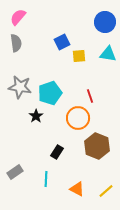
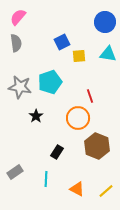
cyan pentagon: moved 11 px up
